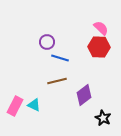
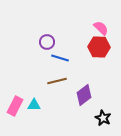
cyan triangle: rotated 24 degrees counterclockwise
